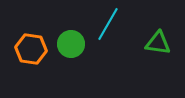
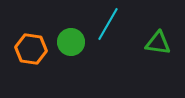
green circle: moved 2 px up
